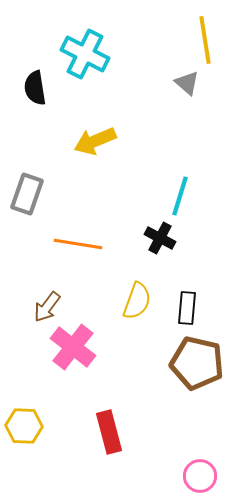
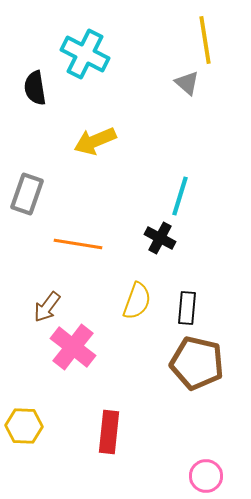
red rectangle: rotated 21 degrees clockwise
pink circle: moved 6 px right
